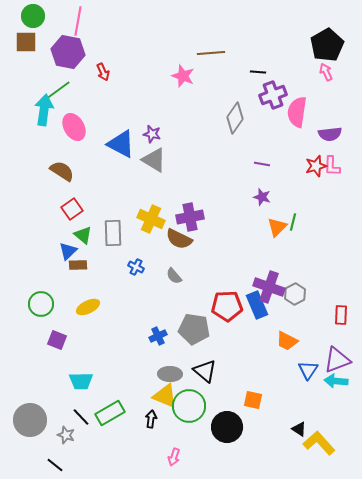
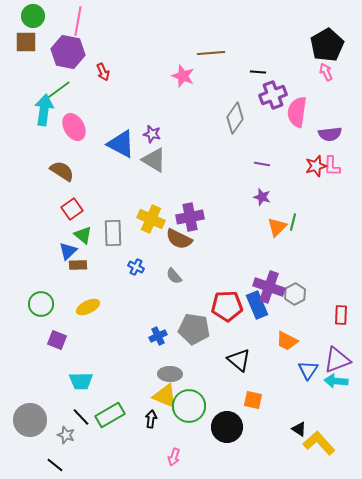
black triangle at (205, 371): moved 34 px right, 11 px up
green rectangle at (110, 413): moved 2 px down
